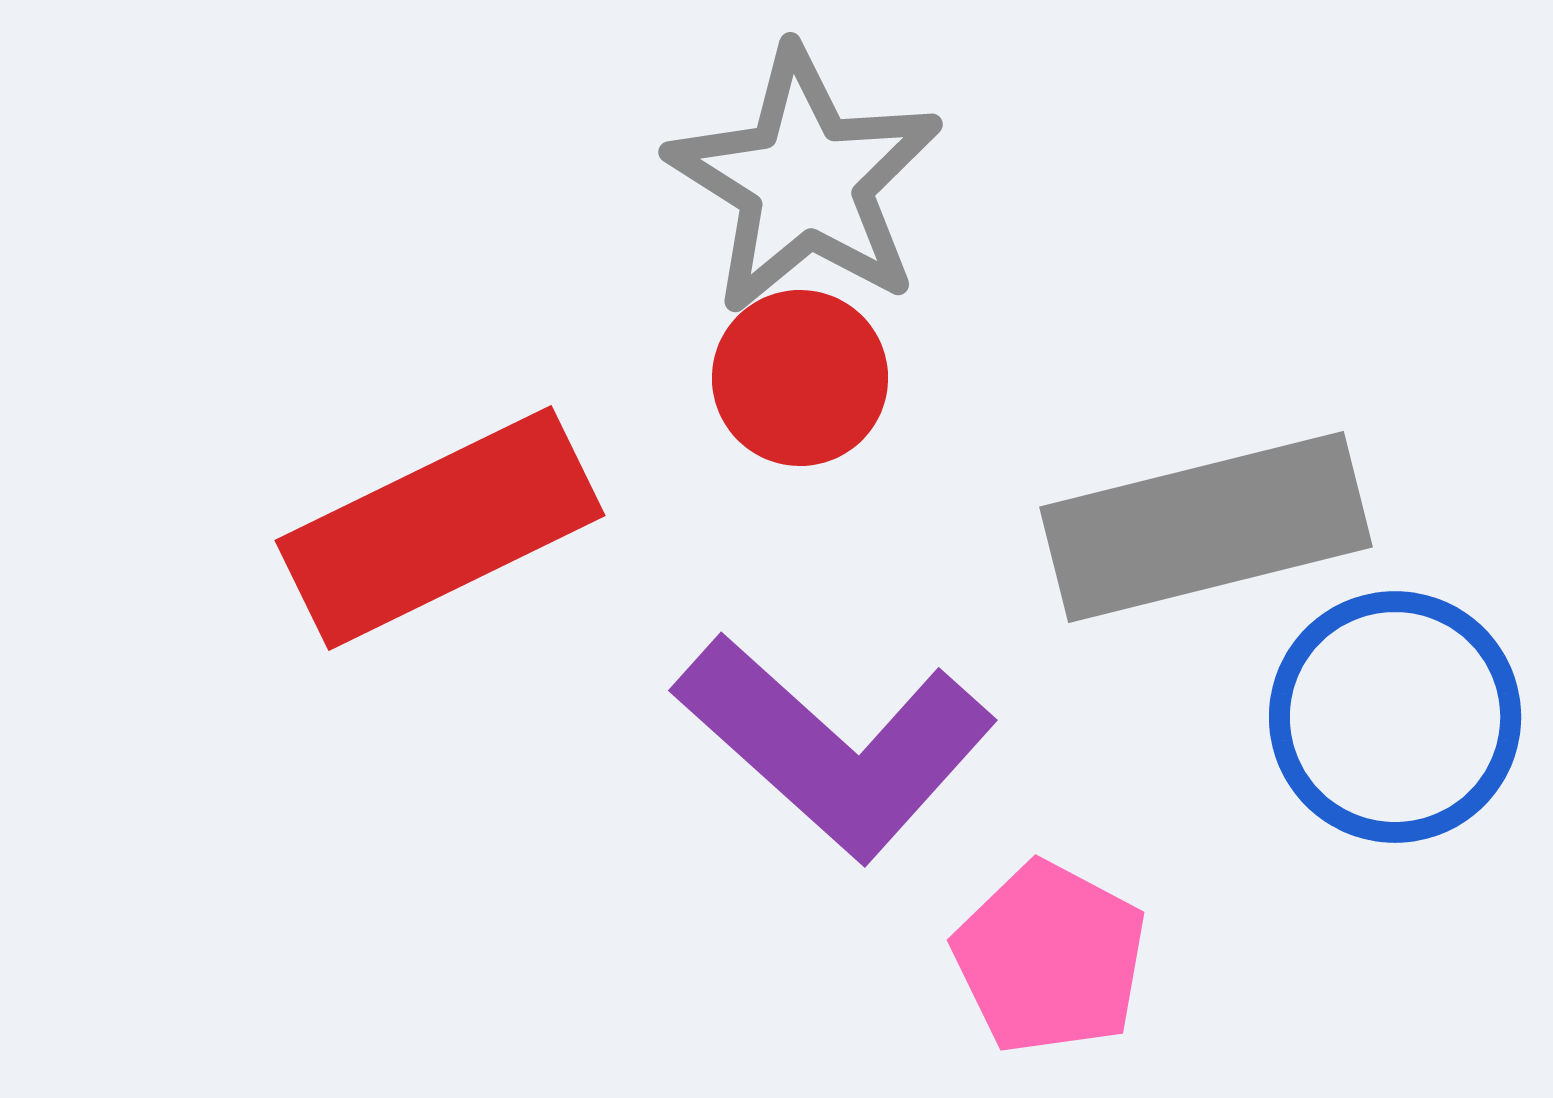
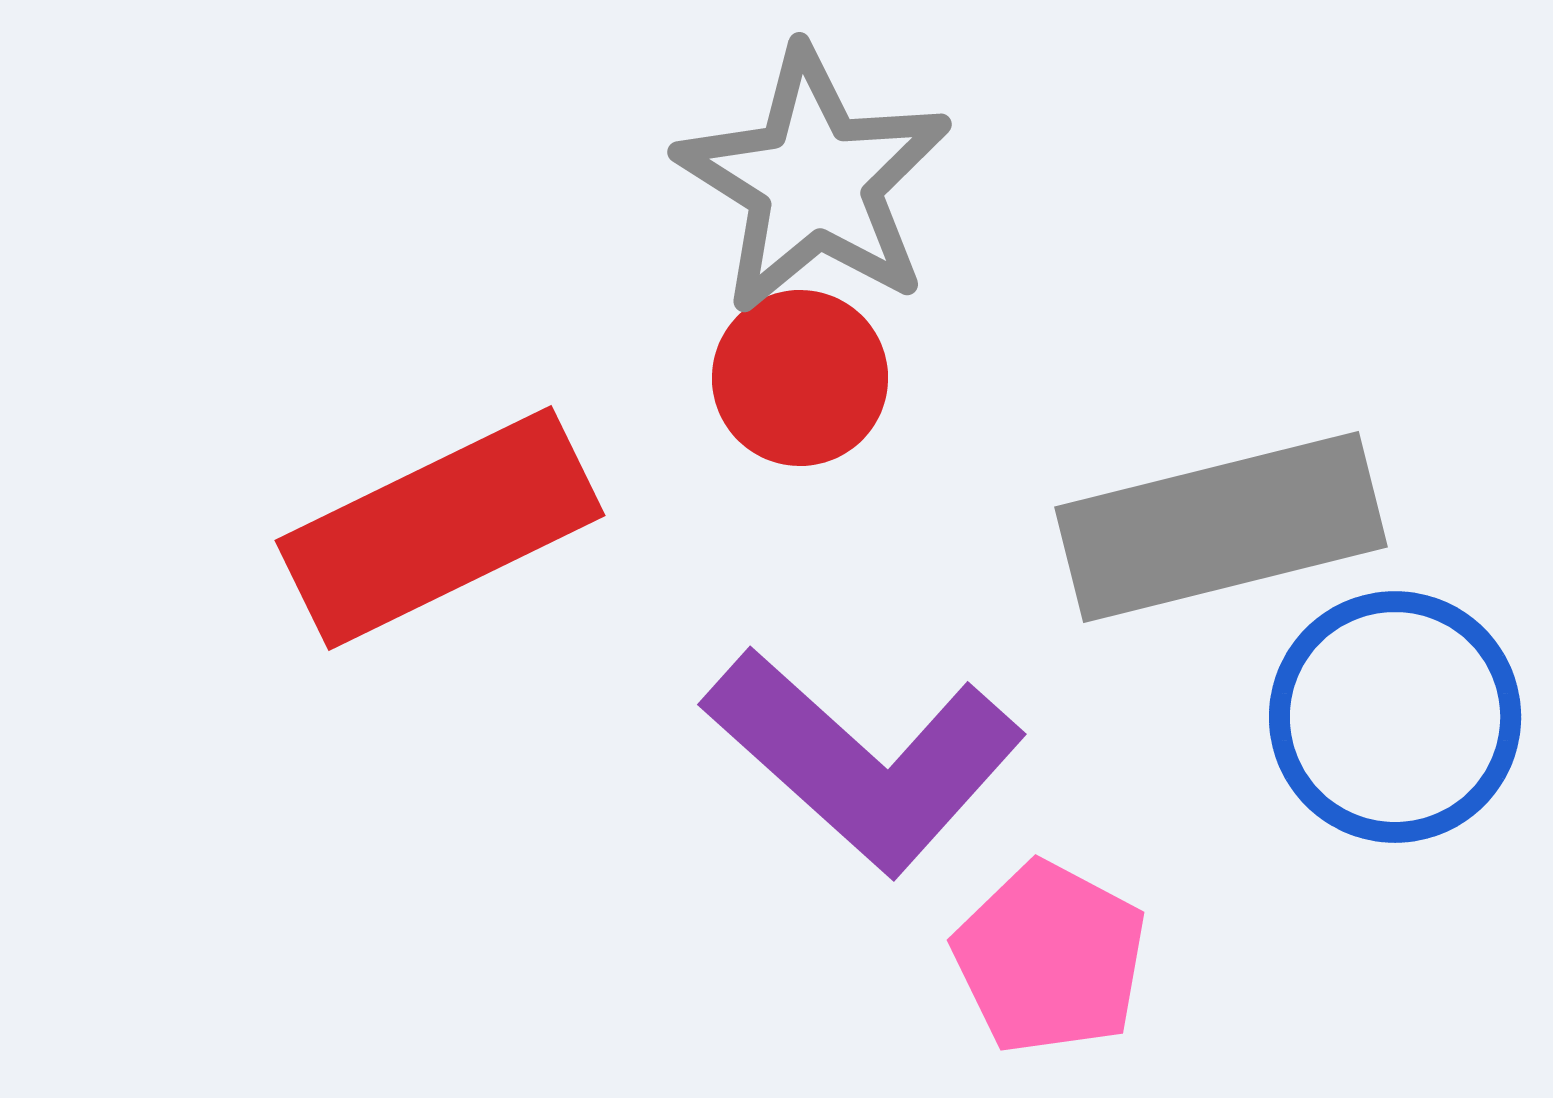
gray star: moved 9 px right
gray rectangle: moved 15 px right
purple L-shape: moved 29 px right, 14 px down
